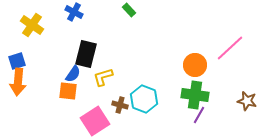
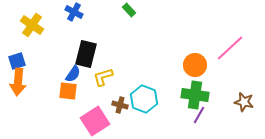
brown star: moved 3 px left, 1 px down
